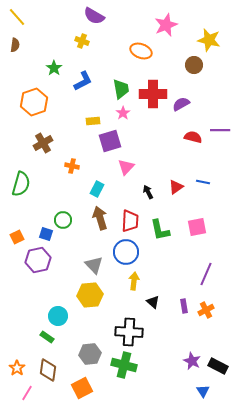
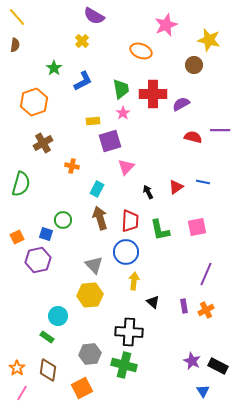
yellow cross at (82, 41): rotated 24 degrees clockwise
pink line at (27, 393): moved 5 px left
